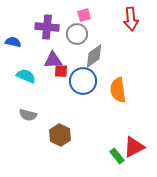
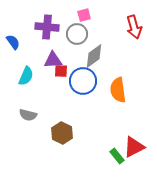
red arrow: moved 3 px right, 8 px down; rotated 10 degrees counterclockwise
blue semicircle: rotated 42 degrees clockwise
cyan semicircle: rotated 90 degrees clockwise
brown hexagon: moved 2 px right, 2 px up
